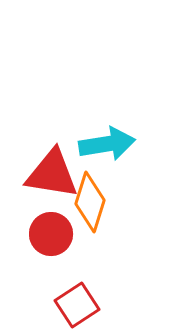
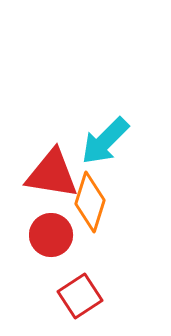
cyan arrow: moved 2 px left, 3 px up; rotated 144 degrees clockwise
red circle: moved 1 px down
red square: moved 3 px right, 9 px up
